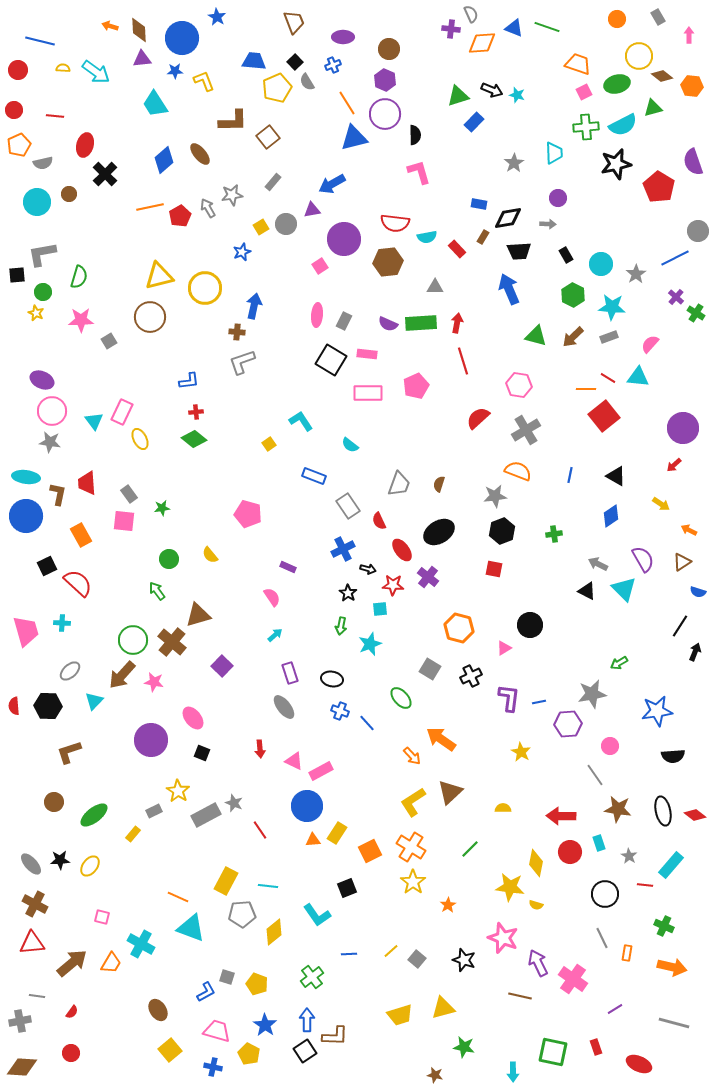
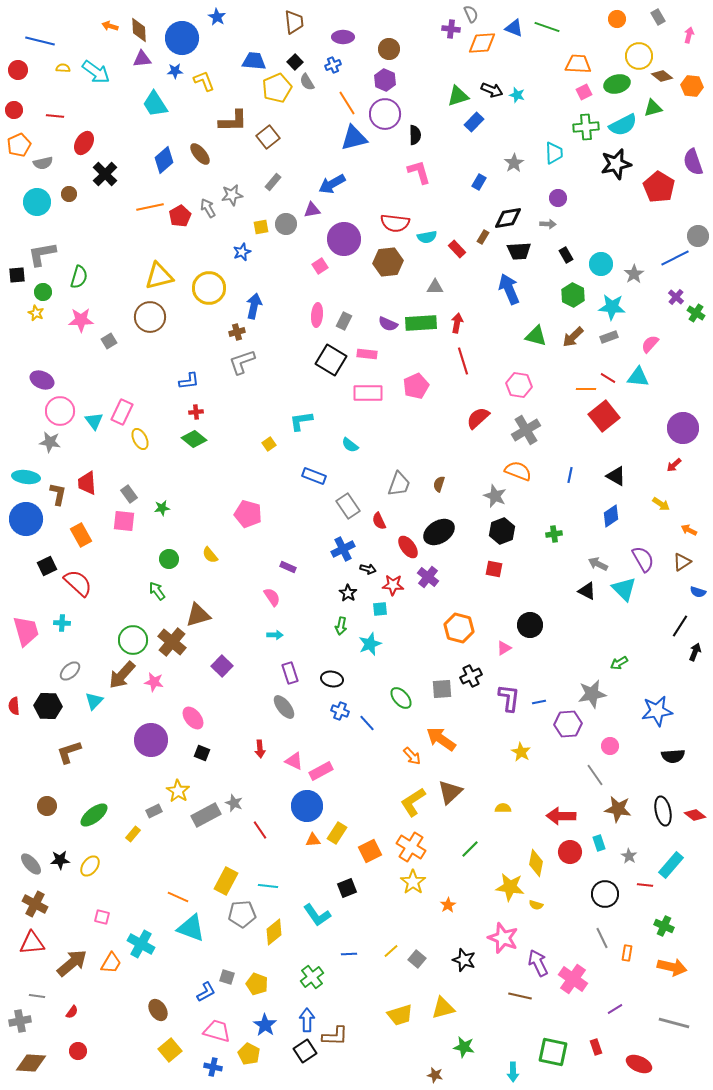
brown trapezoid at (294, 22): rotated 15 degrees clockwise
pink arrow at (689, 35): rotated 14 degrees clockwise
orange trapezoid at (578, 64): rotated 16 degrees counterclockwise
red ellipse at (85, 145): moved 1 px left, 2 px up; rotated 15 degrees clockwise
blue rectangle at (479, 204): moved 22 px up; rotated 70 degrees counterclockwise
yellow square at (261, 227): rotated 21 degrees clockwise
gray circle at (698, 231): moved 5 px down
gray star at (636, 274): moved 2 px left
yellow circle at (205, 288): moved 4 px right
brown cross at (237, 332): rotated 21 degrees counterclockwise
pink circle at (52, 411): moved 8 px right
cyan L-shape at (301, 421): rotated 65 degrees counterclockwise
gray star at (495, 496): rotated 30 degrees clockwise
blue circle at (26, 516): moved 3 px down
red ellipse at (402, 550): moved 6 px right, 3 px up
cyan arrow at (275, 635): rotated 42 degrees clockwise
gray square at (430, 669): moved 12 px right, 20 px down; rotated 35 degrees counterclockwise
brown circle at (54, 802): moved 7 px left, 4 px down
red circle at (71, 1053): moved 7 px right, 2 px up
brown diamond at (22, 1067): moved 9 px right, 4 px up
